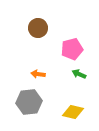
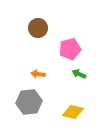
pink pentagon: moved 2 px left
